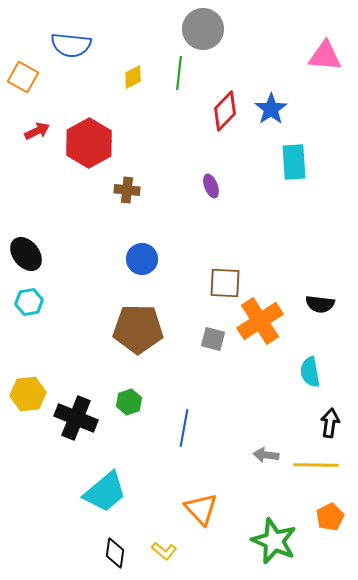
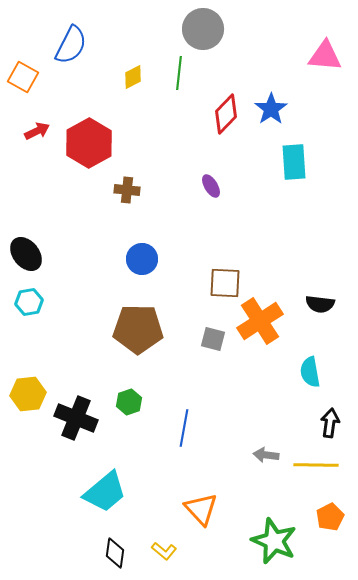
blue semicircle: rotated 69 degrees counterclockwise
red diamond: moved 1 px right, 3 px down
purple ellipse: rotated 10 degrees counterclockwise
